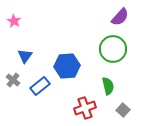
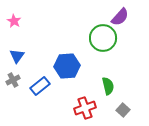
green circle: moved 10 px left, 11 px up
blue triangle: moved 8 px left
gray cross: rotated 24 degrees clockwise
